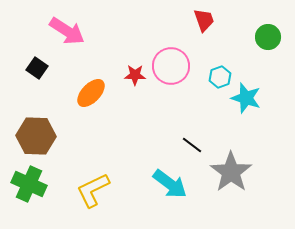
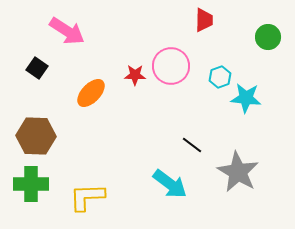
red trapezoid: rotated 20 degrees clockwise
cyan star: rotated 12 degrees counterclockwise
gray star: moved 7 px right; rotated 6 degrees counterclockwise
green cross: moved 2 px right; rotated 24 degrees counterclockwise
yellow L-shape: moved 6 px left, 7 px down; rotated 24 degrees clockwise
